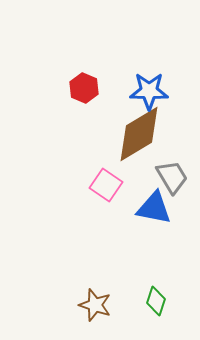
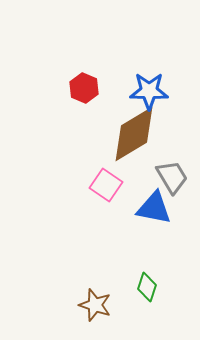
brown diamond: moved 5 px left
green diamond: moved 9 px left, 14 px up
